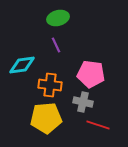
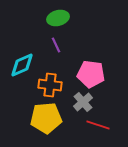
cyan diamond: rotated 16 degrees counterclockwise
gray cross: rotated 36 degrees clockwise
